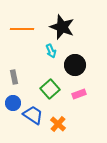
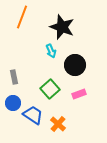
orange line: moved 12 px up; rotated 70 degrees counterclockwise
